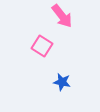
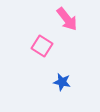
pink arrow: moved 5 px right, 3 px down
